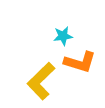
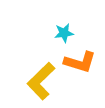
cyan star: moved 1 px right, 3 px up
